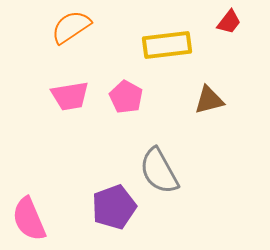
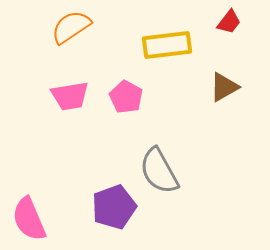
brown triangle: moved 15 px right, 13 px up; rotated 16 degrees counterclockwise
